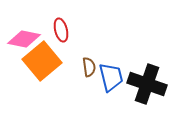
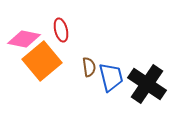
black cross: rotated 15 degrees clockwise
